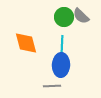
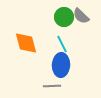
cyan line: rotated 30 degrees counterclockwise
